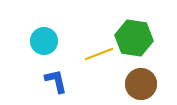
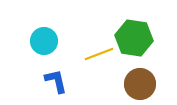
brown circle: moved 1 px left
